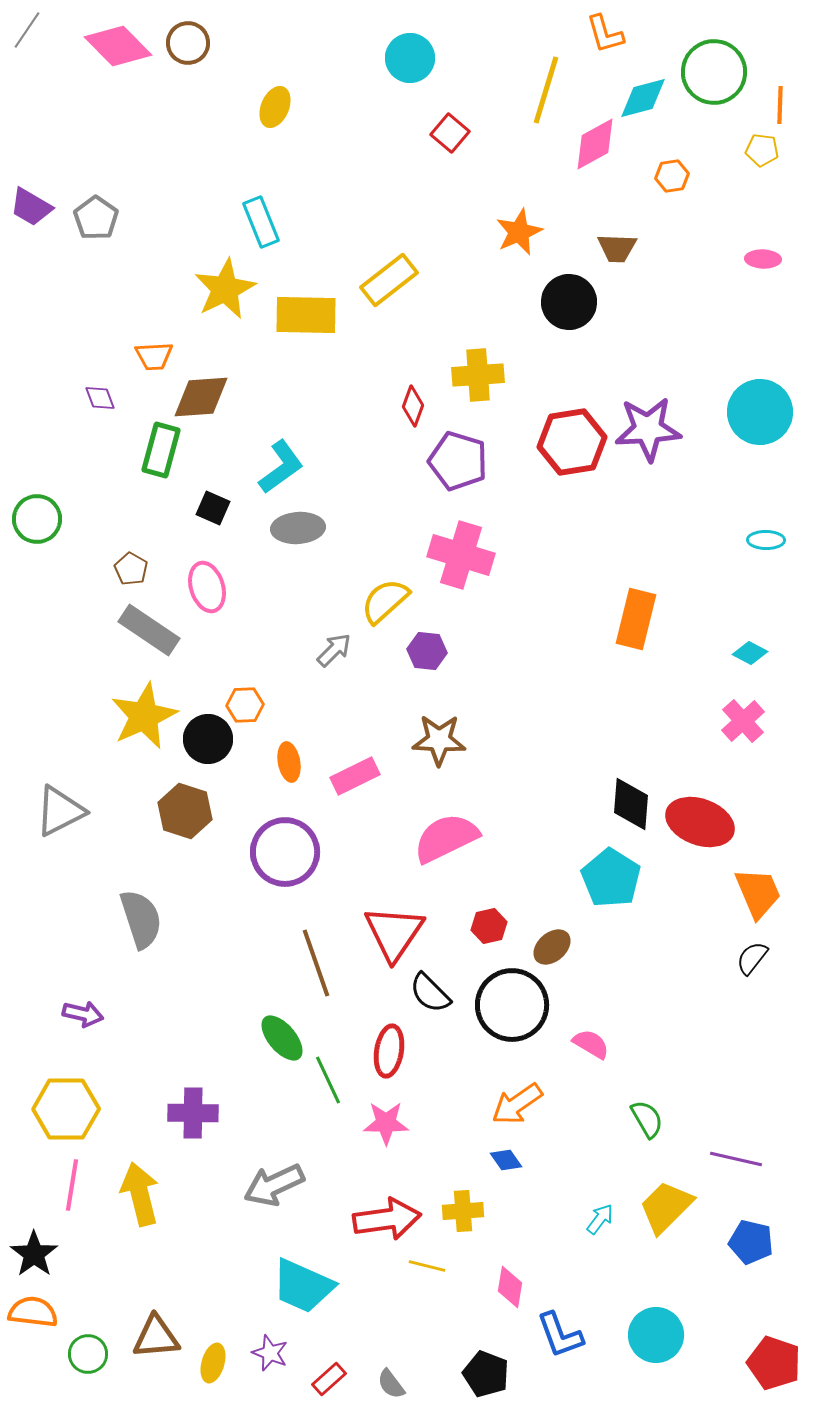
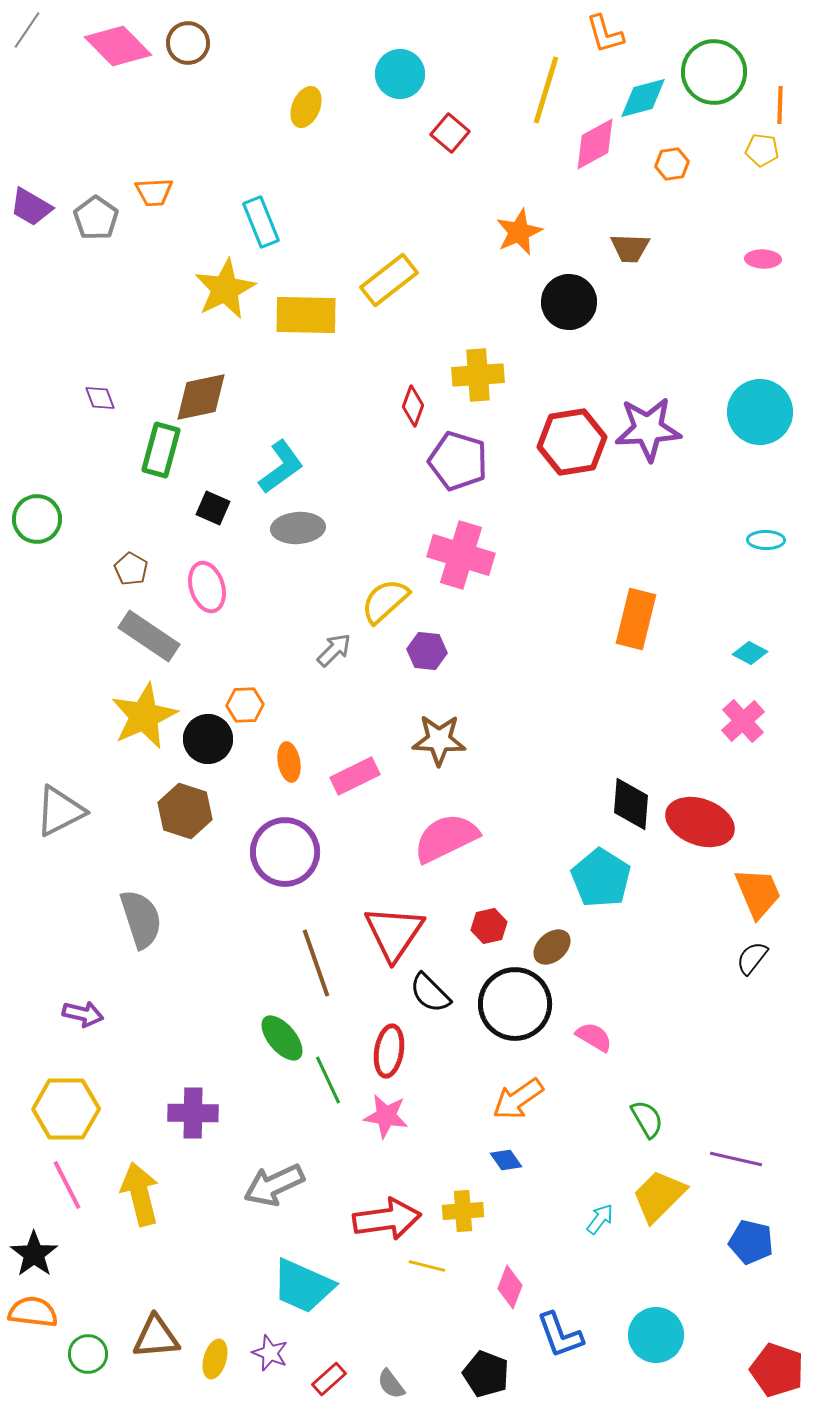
cyan circle at (410, 58): moved 10 px left, 16 px down
yellow ellipse at (275, 107): moved 31 px right
orange hexagon at (672, 176): moved 12 px up
brown trapezoid at (617, 248): moved 13 px right
orange trapezoid at (154, 356): moved 164 px up
brown diamond at (201, 397): rotated 8 degrees counterclockwise
gray rectangle at (149, 630): moved 6 px down
cyan pentagon at (611, 878): moved 10 px left
black circle at (512, 1005): moved 3 px right, 1 px up
pink semicircle at (591, 1044): moved 3 px right, 7 px up
orange arrow at (517, 1104): moved 1 px right, 5 px up
pink star at (386, 1123): moved 7 px up; rotated 9 degrees clockwise
pink line at (72, 1185): moved 5 px left; rotated 36 degrees counterclockwise
yellow trapezoid at (666, 1207): moved 7 px left, 11 px up
pink diamond at (510, 1287): rotated 12 degrees clockwise
yellow ellipse at (213, 1363): moved 2 px right, 4 px up
red pentagon at (774, 1363): moved 3 px right, 7 px down
